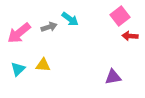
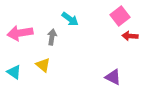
gray arrow: moved 3 px right, 10 px down; rotated 63 degrees counterclockwise
pink arrow: moved 1 px right; rotated 30 degrees clockwise
yellow triangle: rotated 35 degrees clockwise
cyan triangle: moved 4 px left, 3 px down; rotated 42 degrees counterclockwise
purple triangle: rotated 36 degrees clockwise
